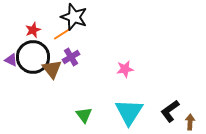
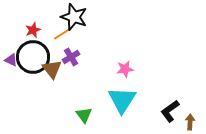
cyan triangle: moved 7 px left, 12 px up
